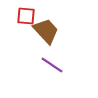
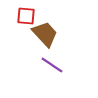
brown trapezoid: moved 1 px left, 3 px down
